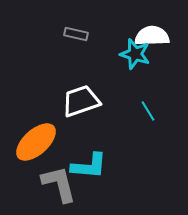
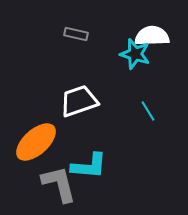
white trapezoid: moved 2 px left
